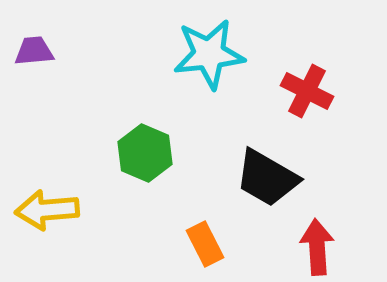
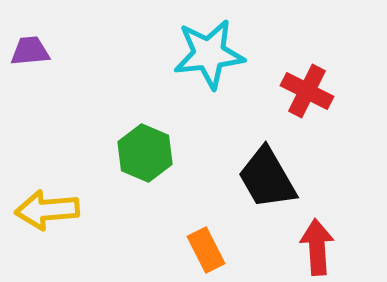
purple trapezoid: moved 4 px left
black trapezoid: rotated 30 degrees clockwise
orange rectangle: moved 1 px right, 6 px down
